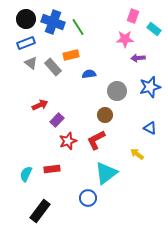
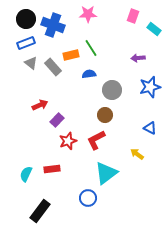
blue cross: moved 3 px down
green line: moved 13 px right, 21 px down
pink star: moved 37 px left, 25 px up
gray circle: moved 5 px left, 1 px up
